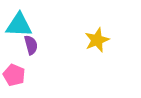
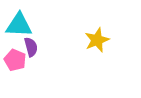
purple semicircle: moved 2 px down
pink pentagon: moved 1 px right, 15 px up
